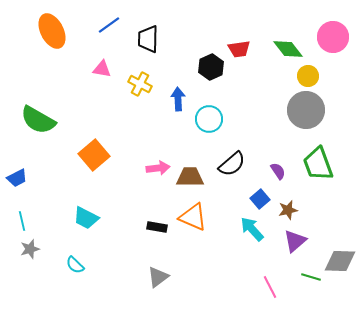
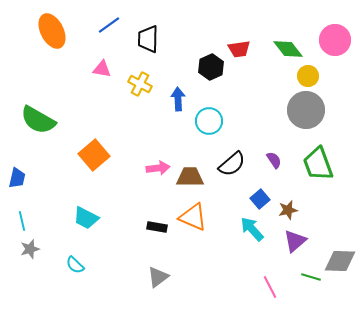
pink circle: moved 2 px right, 3 px down
cyan circle: moved 2 px down
purple semicircle: moved 4 px left, 11 px up
blue trapezoid: rotated 50 degrees counterclockwise
